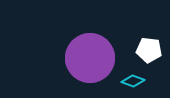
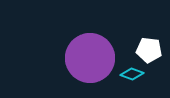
cyan diamond: moved 1 px left, 7 px up
